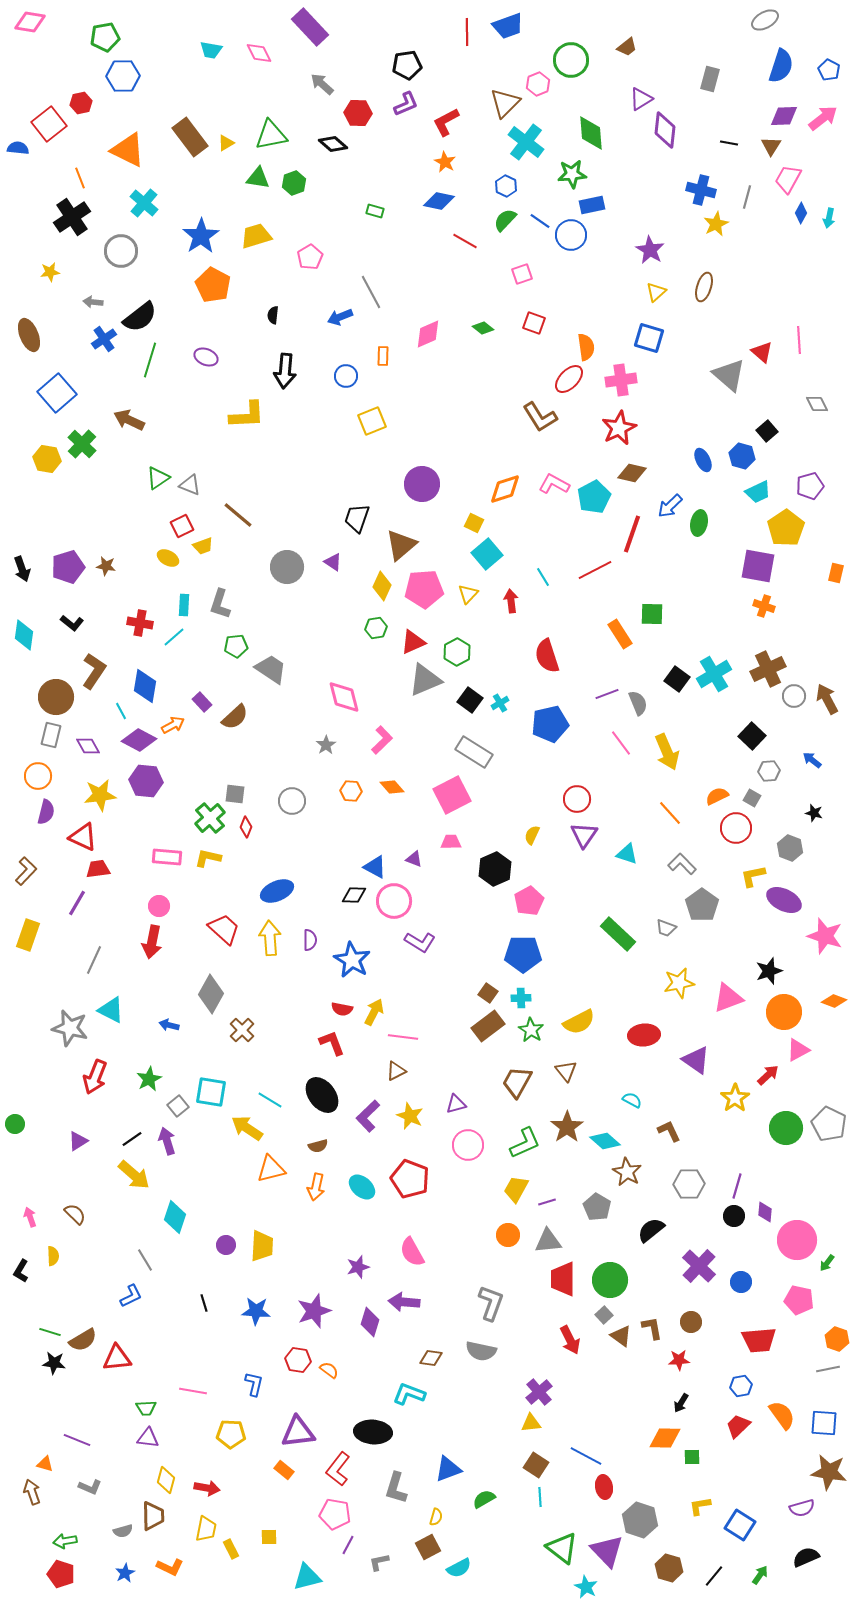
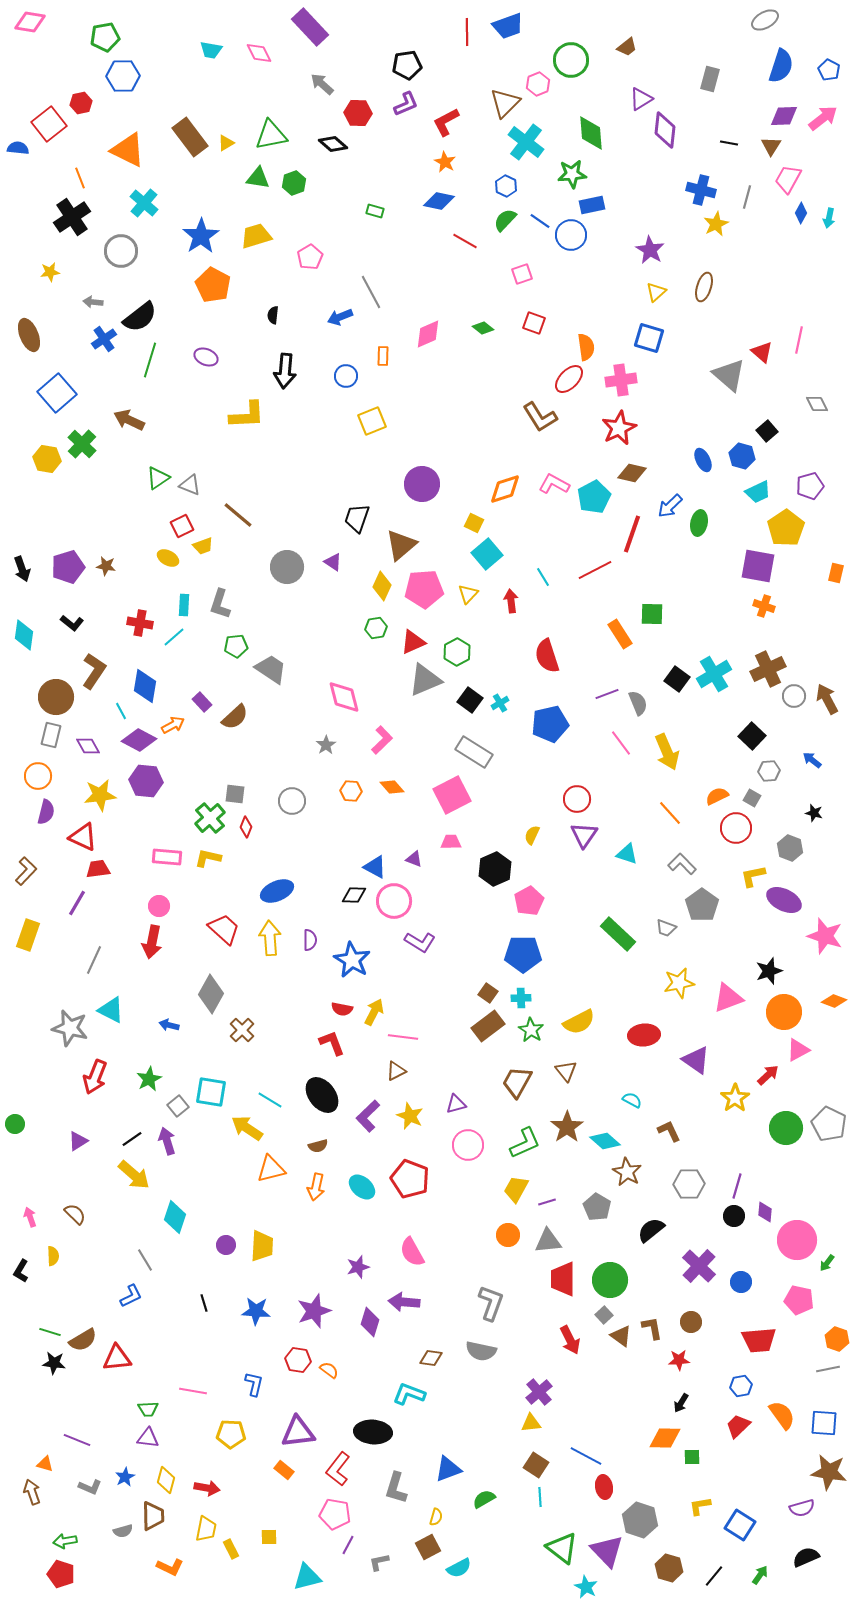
pink line at (799, 340): rotated 16 degrees clockwise
green trapezoid at (146, 1408): moved 2 px right, 1 px down
blue star at (125, 1573): moved 96 px up
